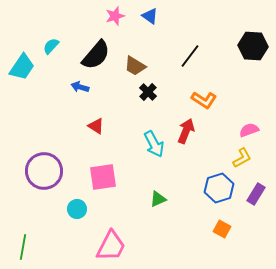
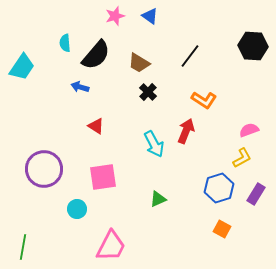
cyan semicircle: moved 14 px right, 3 px up; rotated 48 degrees counterclockwise
brown trapezoid: moved 4 px right, 3 px up
purple circle: moved 2 px up
